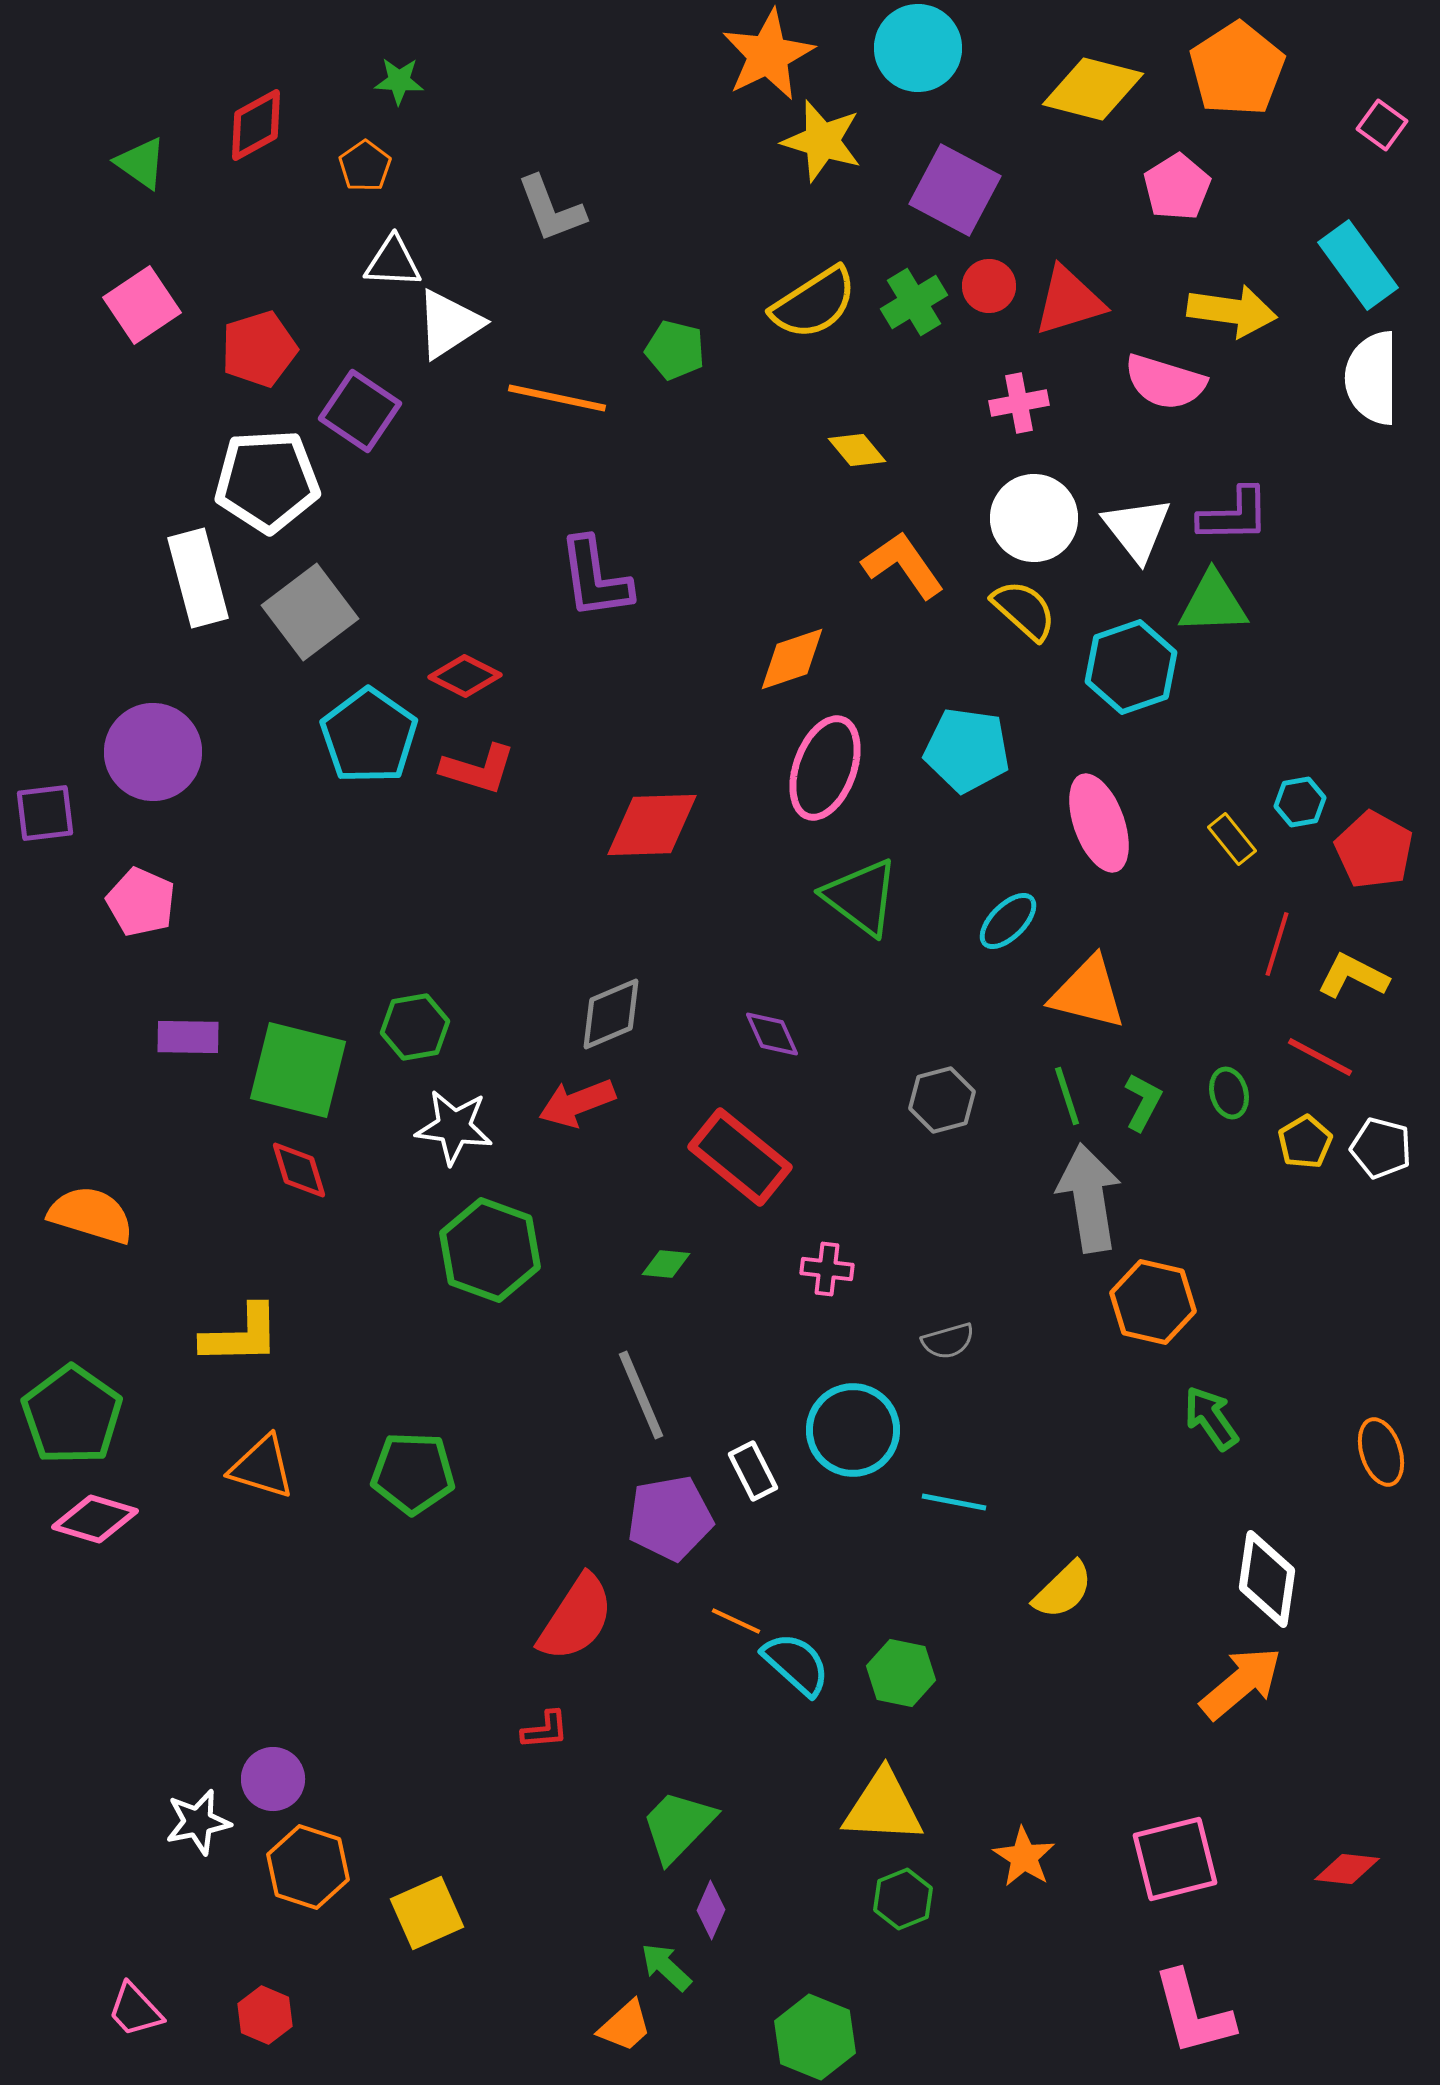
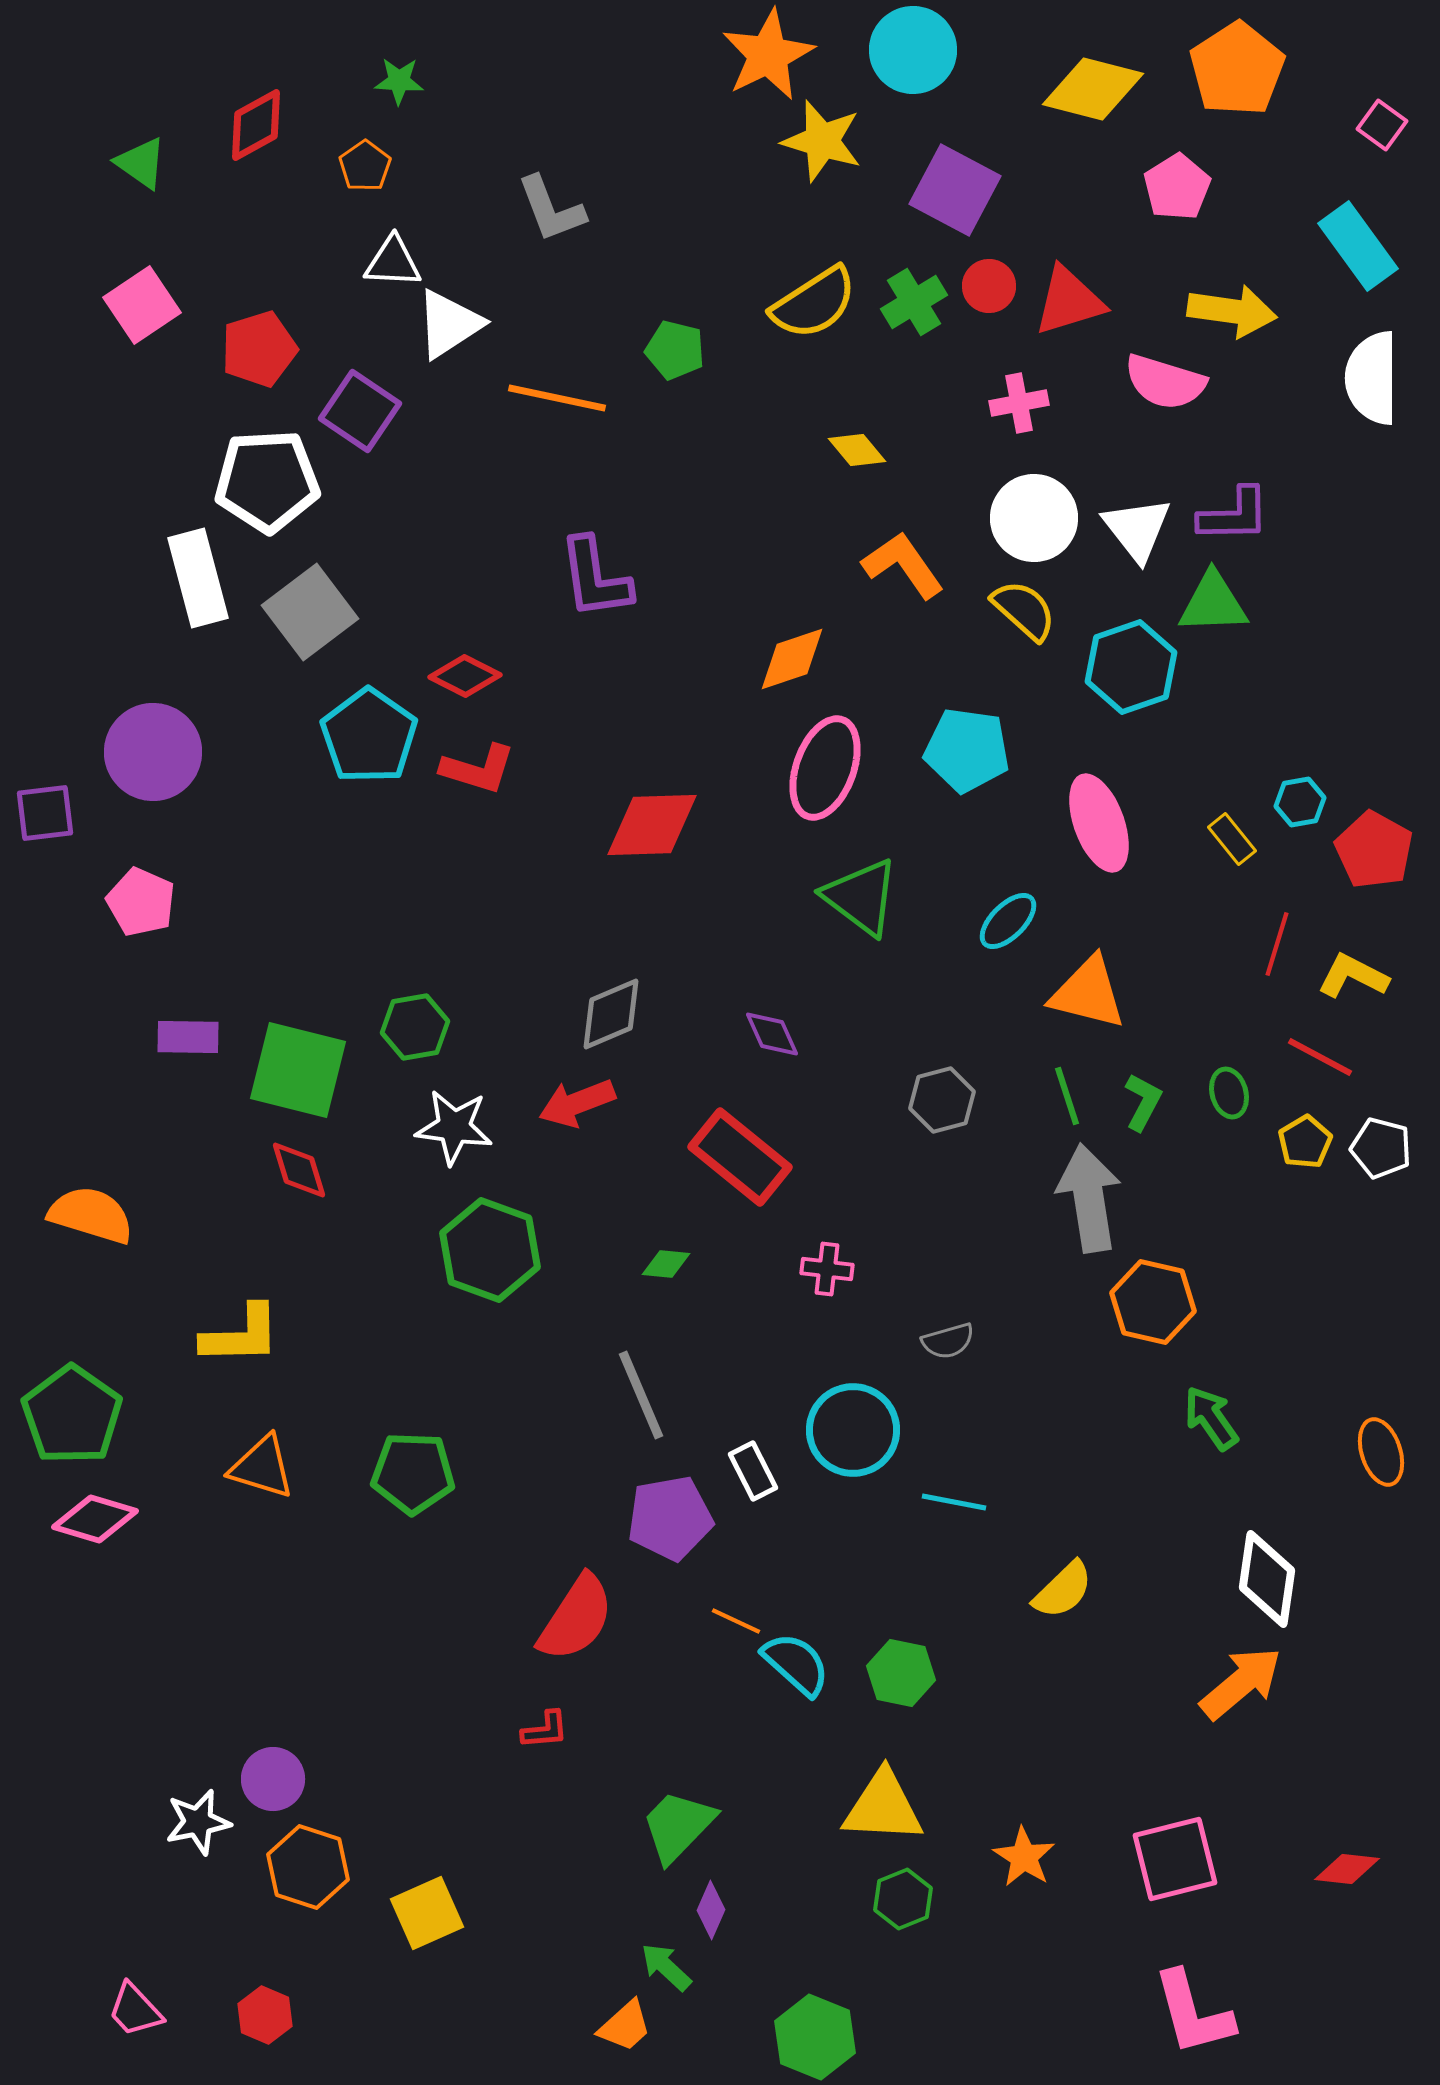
cyan circle at (918, 48): moved 5 px left, 2 px down
cyan rectangle at (1358, 265): moved 19 px up
